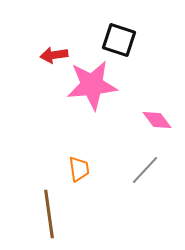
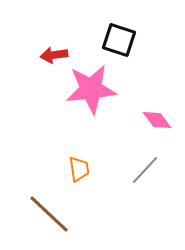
pink star: moved 1 px left, 4 px down
brown line: rotated 39 degrees counterclockwise
